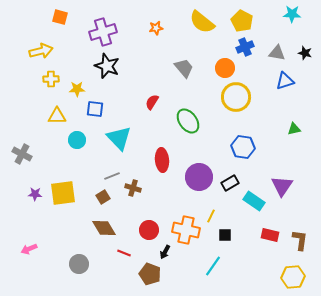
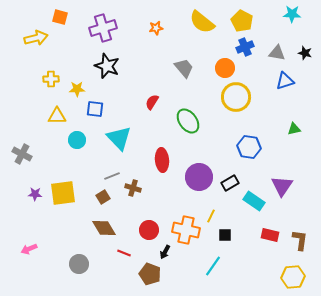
purple cross at (103, 32): moved 4 px up
yellow arrow at (41, 51): moved 5 px left, 13 px up
blue hexagon at (243, 147): moved 6 px right
